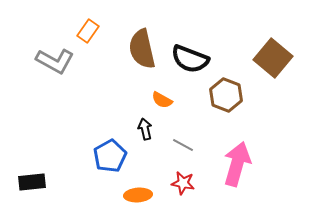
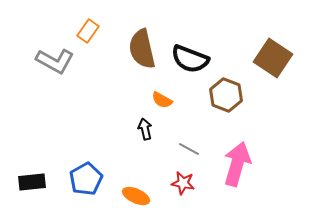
brown square: rotated 6 degrees counterclockwise
gray line: moved 6 px right, 4 px down
blue pentagon: moved 24 px left, 23 px down
orange ellipse: moved 2 px left, 1 px down; rotated 28 degrees clockwise
